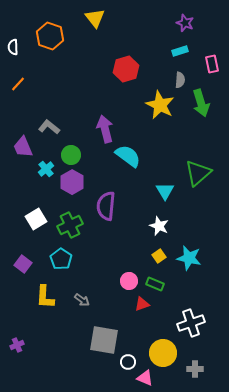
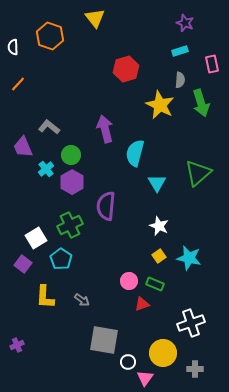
cyan semicircle: moved 7 px right, 3 px up; rotated 112 degrees counterclockwise
cyan triangle: moved 8 px left, 8 px up
white square: moved 19 px down
pink triangle: rotated 42 degrees clockwise
